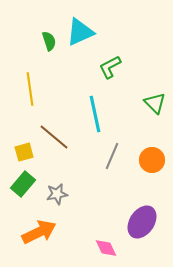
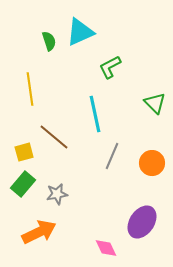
orange circle: moved 3 px down
